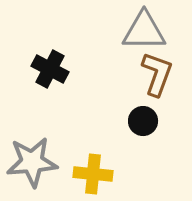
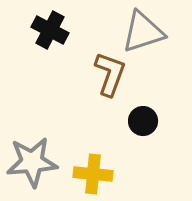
gray triangle: moved 1 px left, 1 px down; rotated 18 degrees counterclockwise
black cross: moved 39 px up
brown L-shape: moved 47 px left
